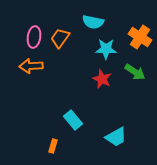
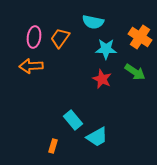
cyan trapezoid: moved 19 px left
